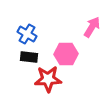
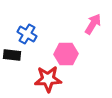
pink arrow: moved 1 px right, 3 px up
black rectangle: moved 17 px left, 2 px up
